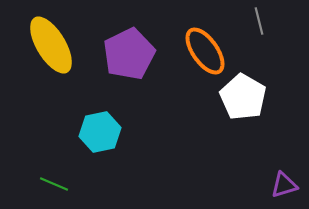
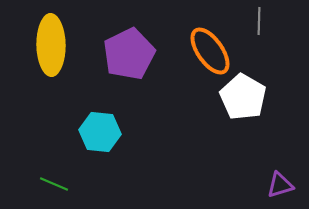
gray line: rotated 16 degrees clockwise
yellow ellipse: rotated 30 degrees clockwise
orange ellipse: moved 5 px right
cyan hexagon: rotated 18 degrees clockwise
purple triangle: moved 4 px left
